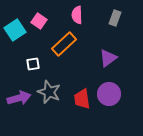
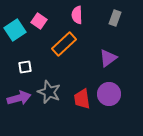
white square: moved 8 px left, 3 px down
